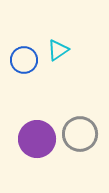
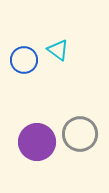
cyan triangle: rotated 50 degrees counterclockwise
purple circle: moved 3 px down
